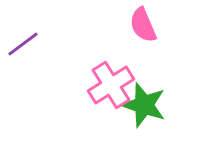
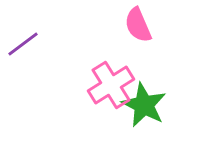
pink semicircle: moved 5 px left
green star: rotated 9 degrees clockwise
